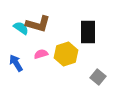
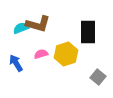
cyan semicircle: rotated 56 degrees counterclockwise
